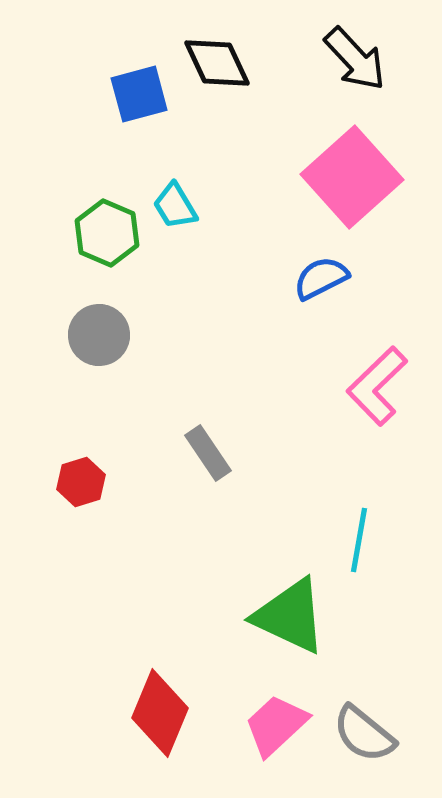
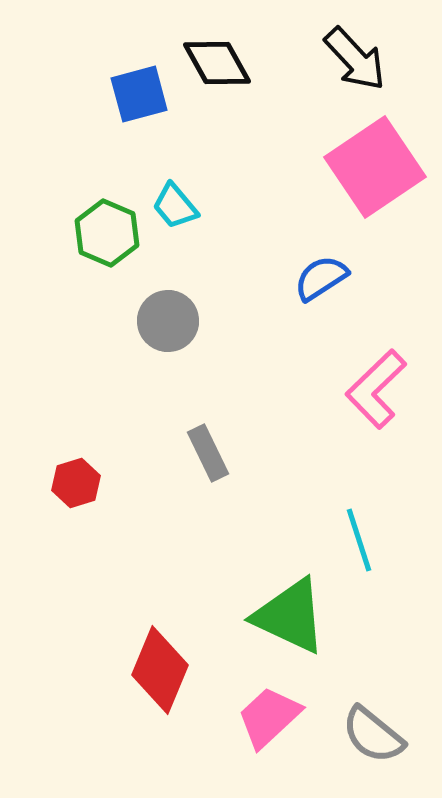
black diamond: rotated 4 degrees counterclockwise
pink square: moved 23 px right, 10 px up; rotated 8 degrees clockwise
cyan trapezoid: rotated 9 degrees counterclockwise
blue semicircle: rotated 6 degrees counterclockwise
gray circle: moved 69 px right, 14 px up
pink L-shape: moved 1 px left, 3 px down
gray rectangle: rotated 8 degrees clockwise
red hexagon: moved 5 px left, 1 px down
cyan line: rotated 28 degrees counterclockwise
red diamond: moved 43 px up
pink trapezoid: moved 7 px left, 8 px up
gray semicircle: moved 9 px right, 1 px down
